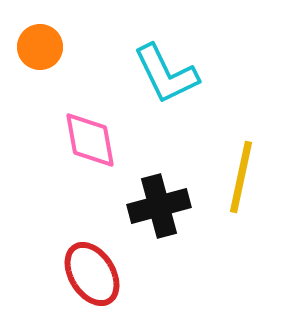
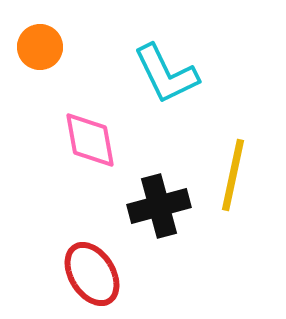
yellow line: moved 8 px left, 2 px up
